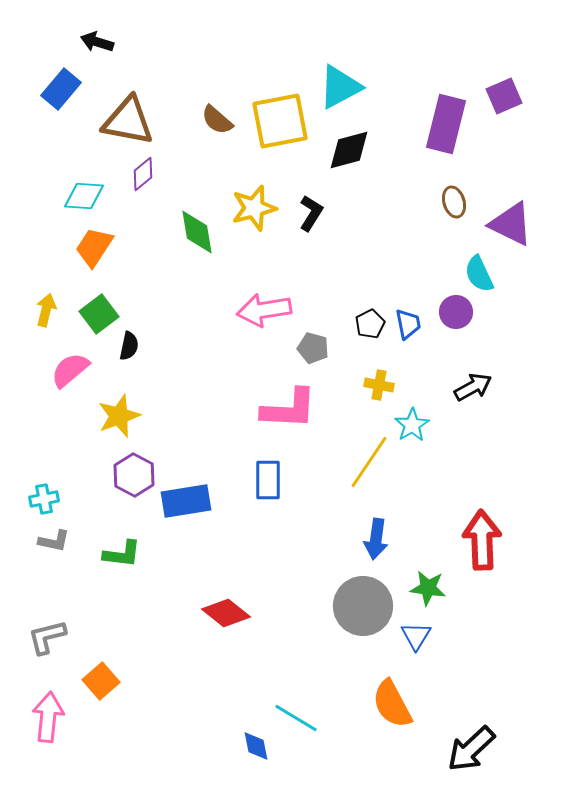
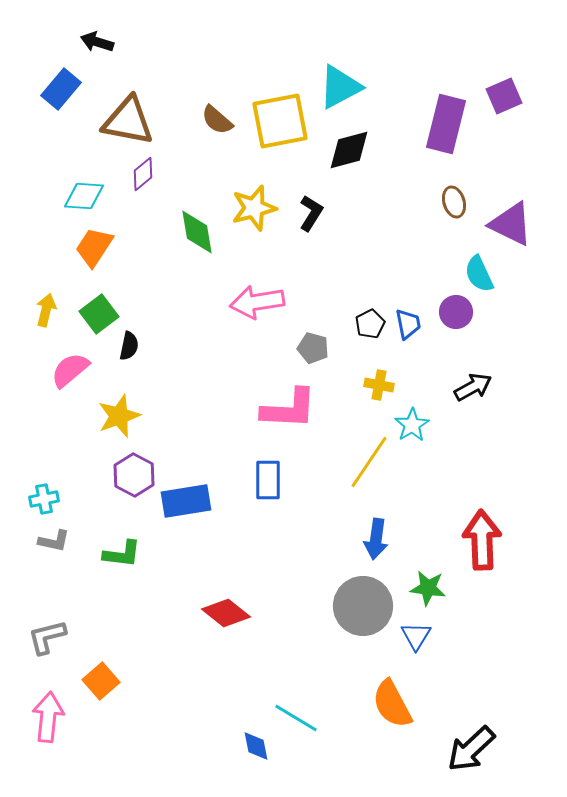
pink arrow at (264, 310): moved 7 px left, 8 px up
